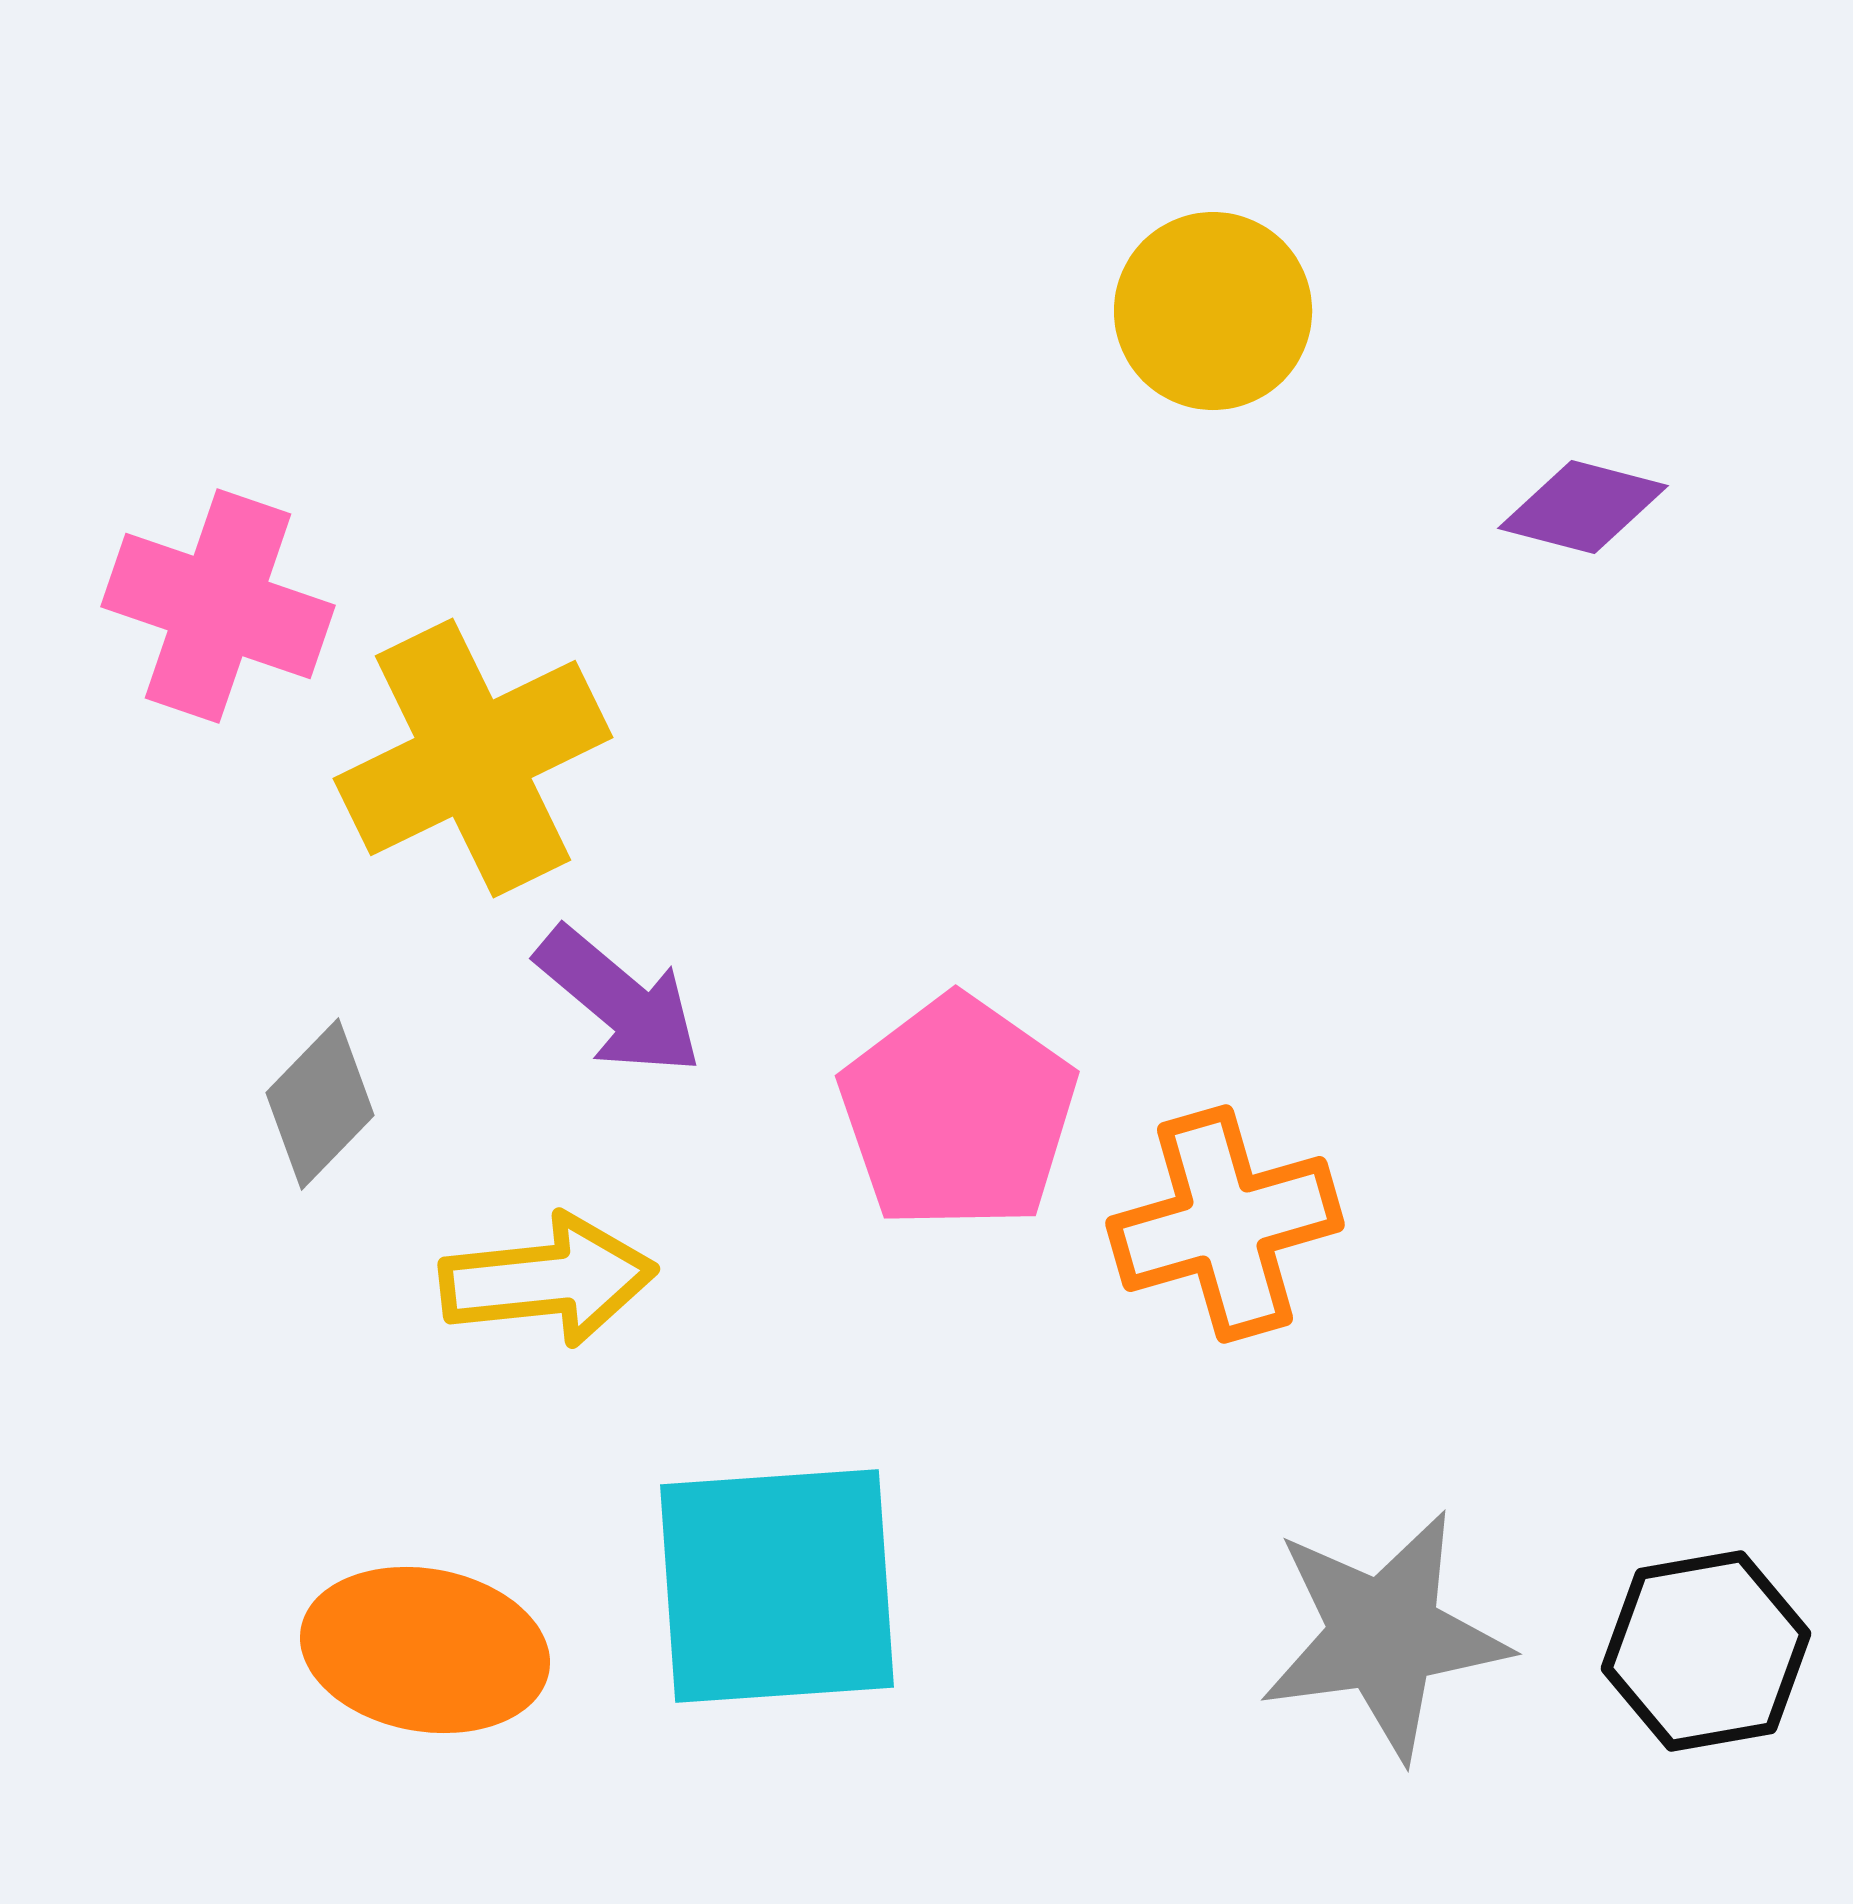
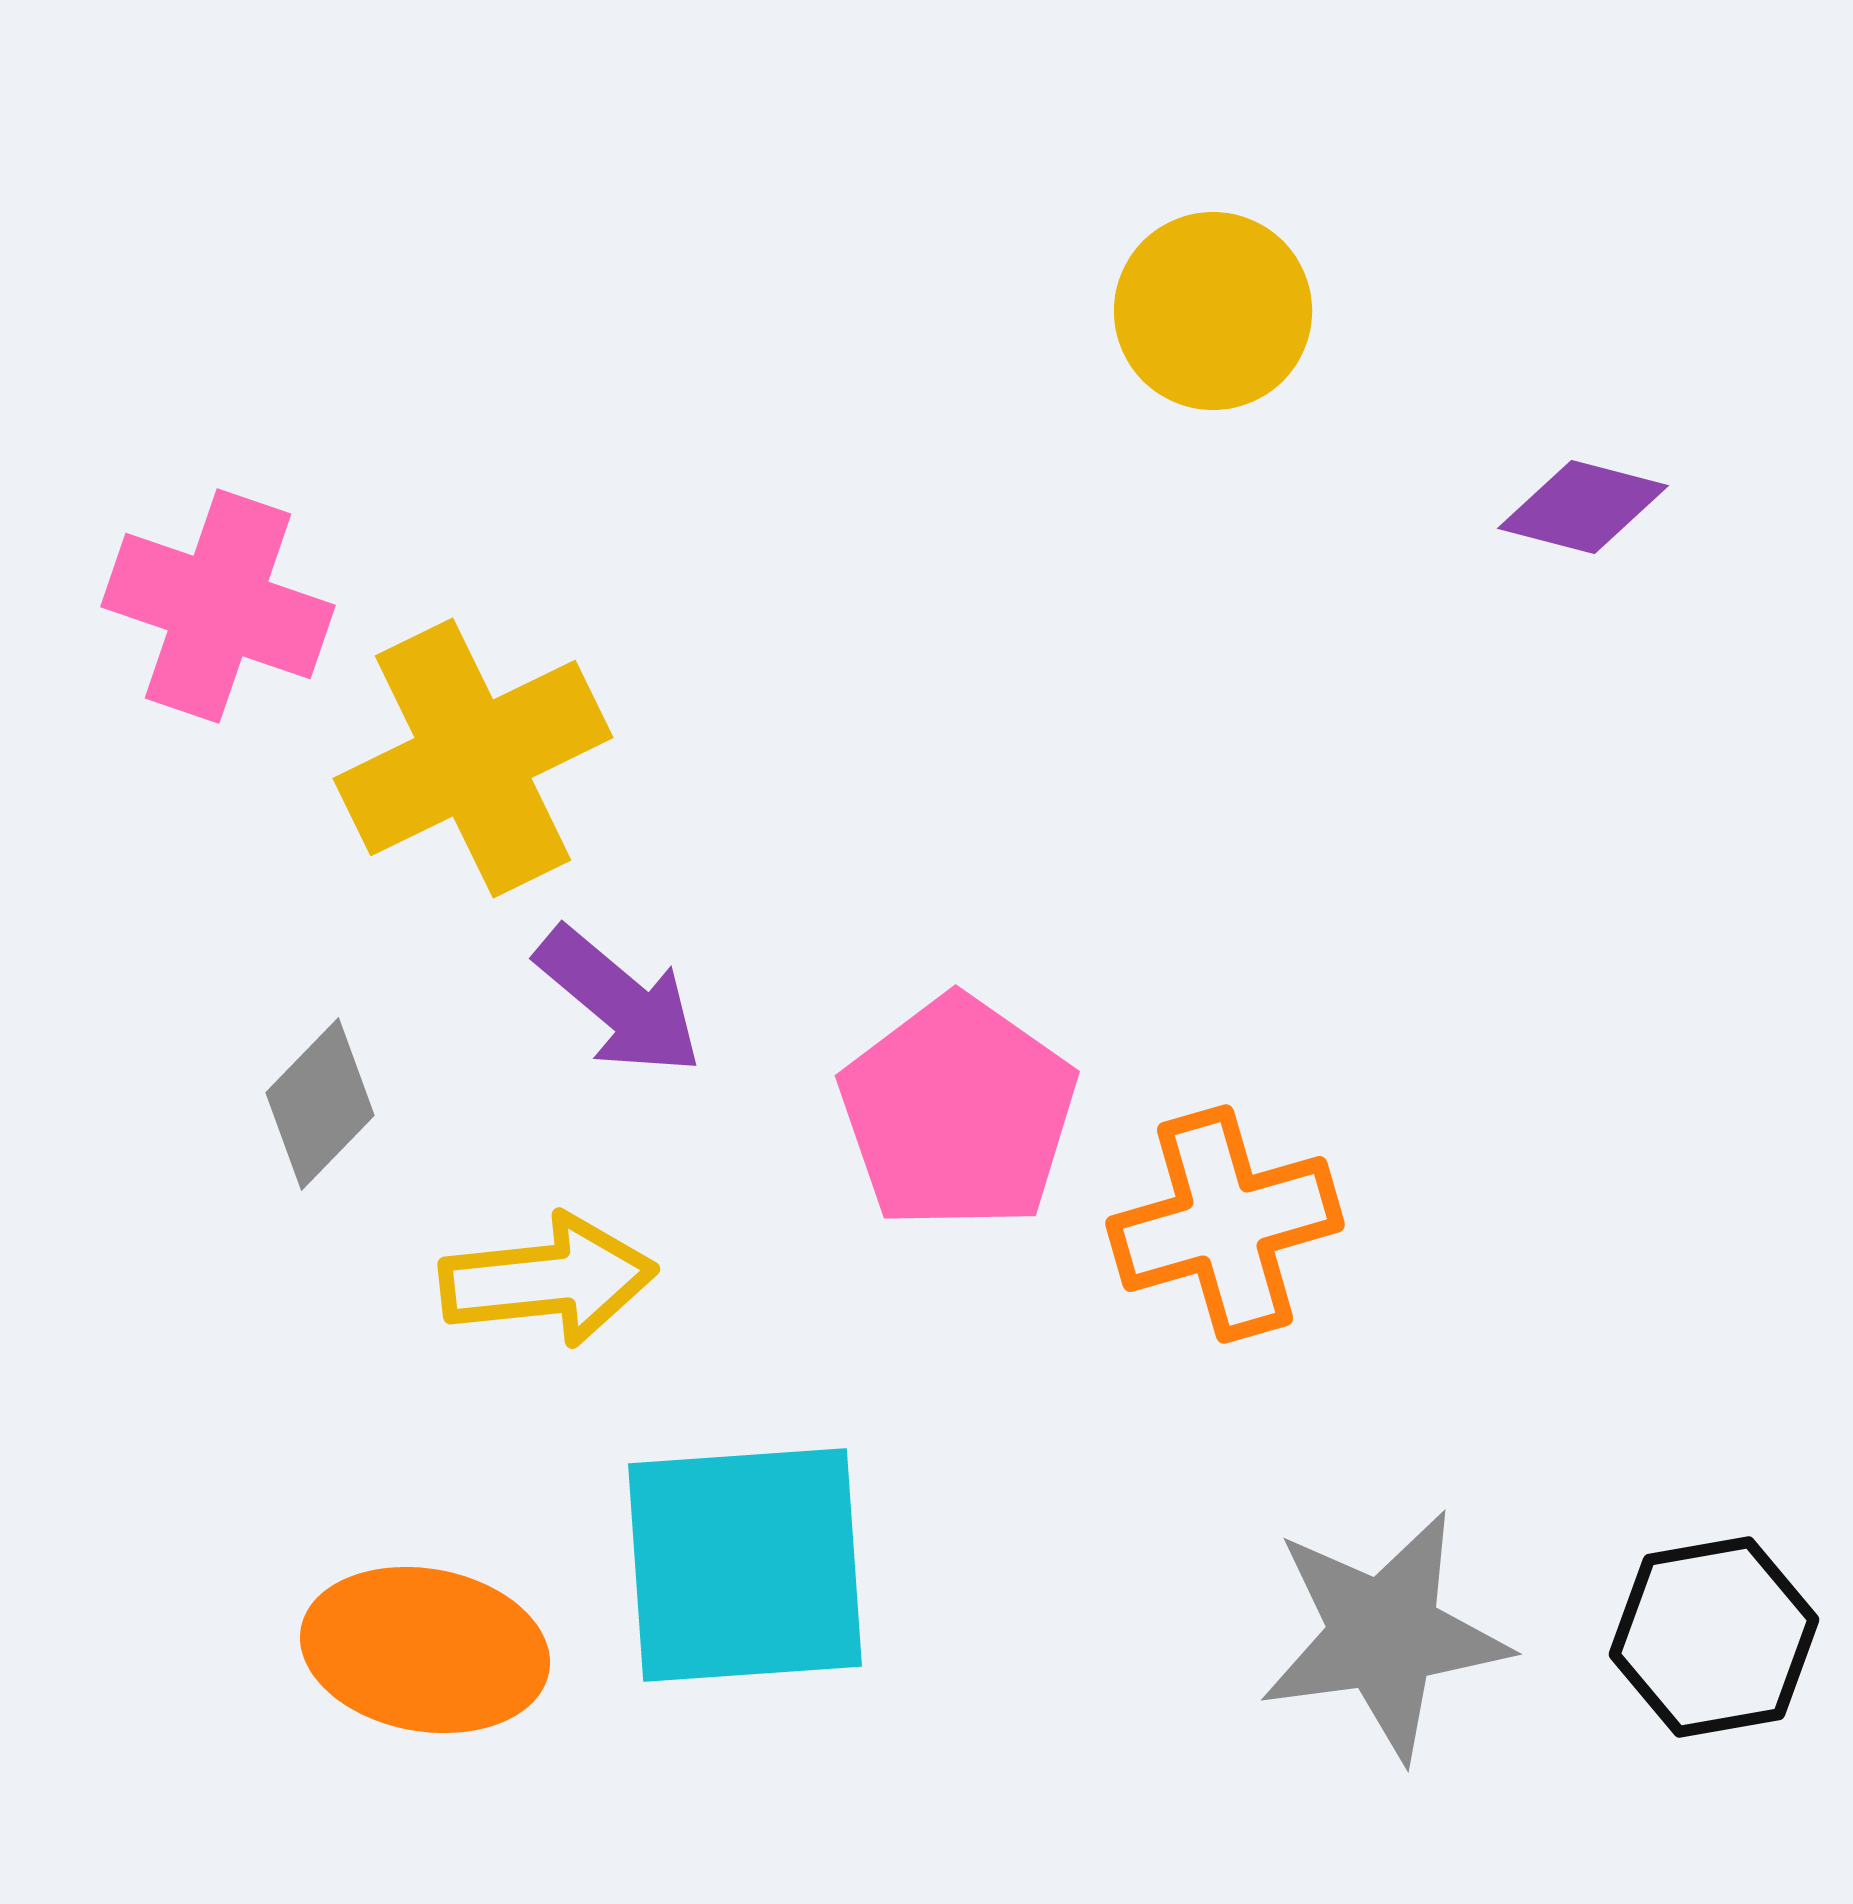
cyan square: moved 32 px left, 21 px up
black hexagon: moved 8 px right, 14 px up
